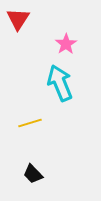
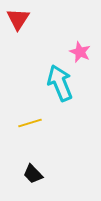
pink star: moved 14 px right, 8 px down; rotated 15 degrees counterclockwise
